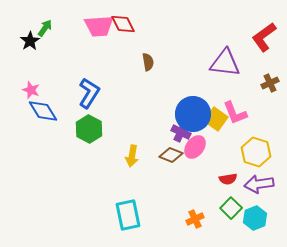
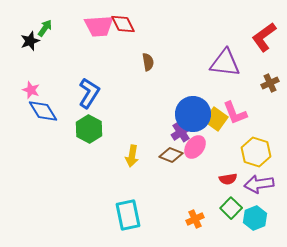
black star: rotated 12 degrees clockwise
purple cross: rotated 30 degrees clockwise
